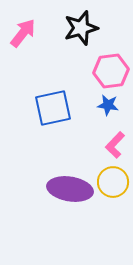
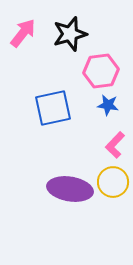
black star: moved 11 px left, 6 px down
pink hexagon: moved 10 px left
